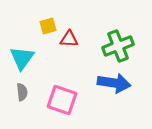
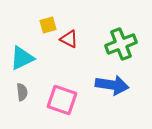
yellow square: moved 1 px up
red triangle: rotated 24 degrees clockwise
green cross: moved 3 px right, 2 px up
cyan triangle: rotated 28 degrees clockwise
blue arrow: moved 2 px left, 2 px down
